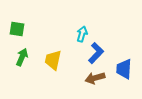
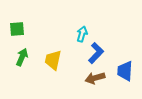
green square: rotated 14 degrees counterclockwise
blue trapezoid: moved 1 px right, 2 px down
